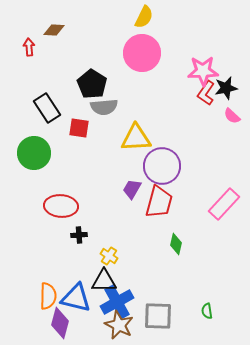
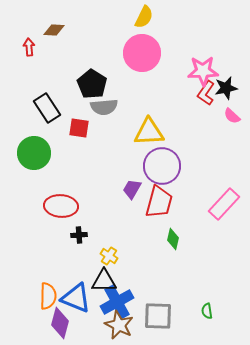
yellow triangle: moved 13 px right, 6 px up
green diamond: moved 3 px left, 5 px up
blue triangle: rotated 8 degrees clockwise
